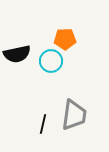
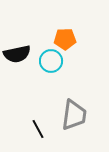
black line: moved 5 px left, 5 px down; rotated 42 degrees counterclockwise
